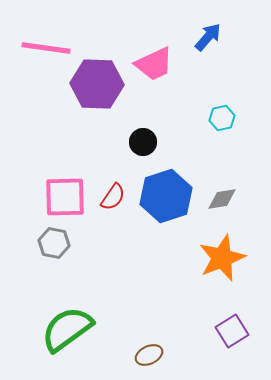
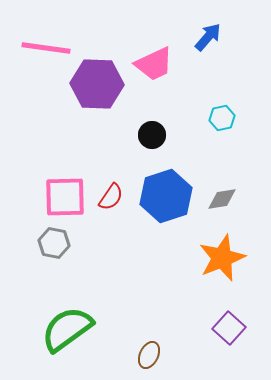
black circle: moved 9 px right, 7 px up
red semicircle: moved 2 px left
purple square: moved 3 px left, 3 px up; rotated 16 degrees counterclockwise
brown ellipse: rotated 40 degrees counterclockwise
